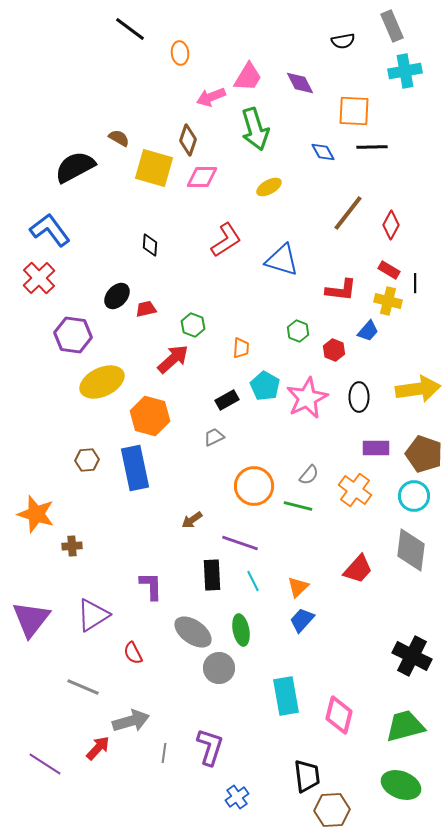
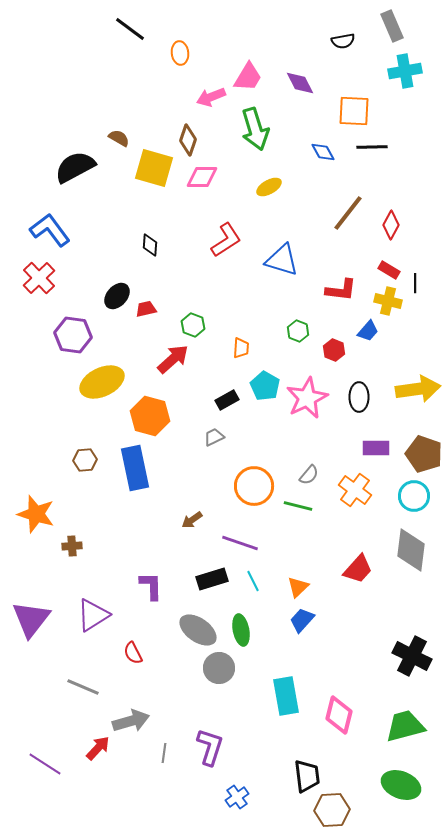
brown hexagon at (87, 460): moved 2 px left
black rectangle at (212, 575): moved 4 px down; rotated 76 degrees clockwise
gray ellipse at (193, 632): moved 5 px right, 2 px up
